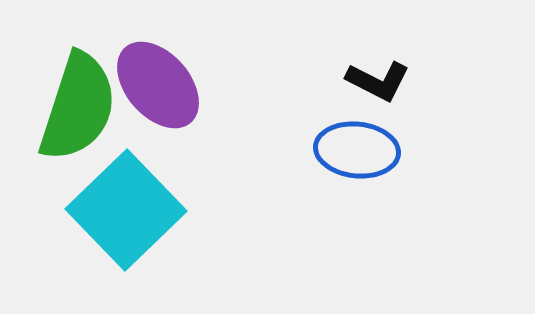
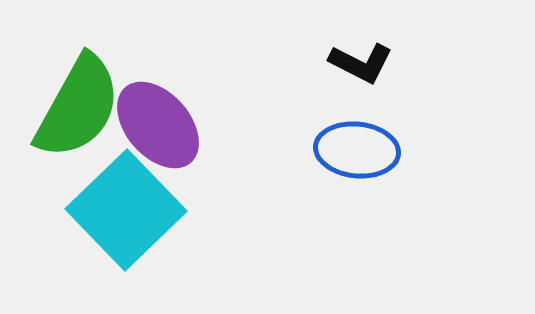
black L-shape: moved 17 px left, 18 px up
purple ellipse: moved 40 px down
green semicircle: rotated 11 degrees clockwise
